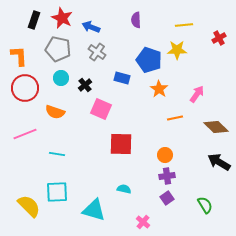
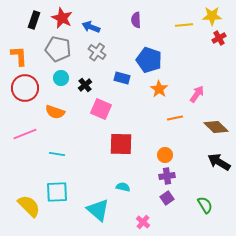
yellow star: moved 35 px right, 34 px up
cyan semicircle: moved 1 px left, 2 px up
cyan triangle: moved 4 px right; rotated 25 degrees clockwise
